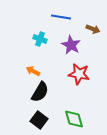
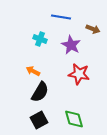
black square: rotated 24 degrees clockwise
